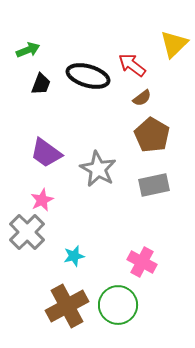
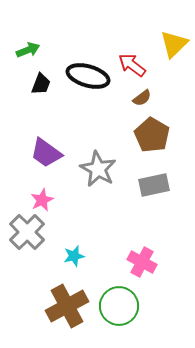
green circle: moved 1 px right, 1 px down
